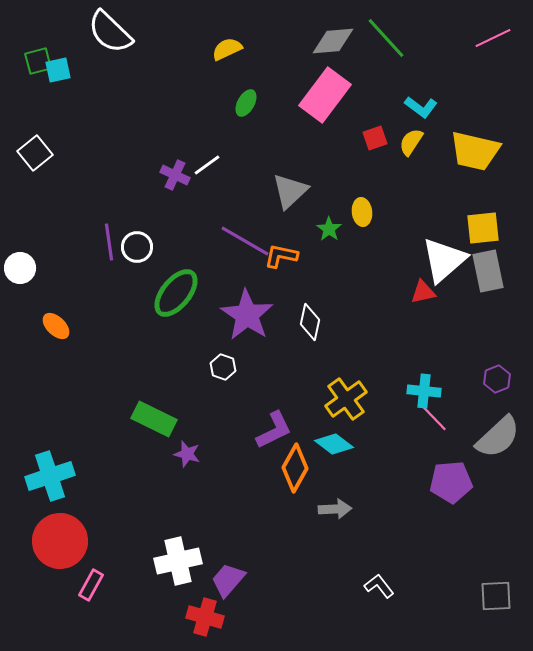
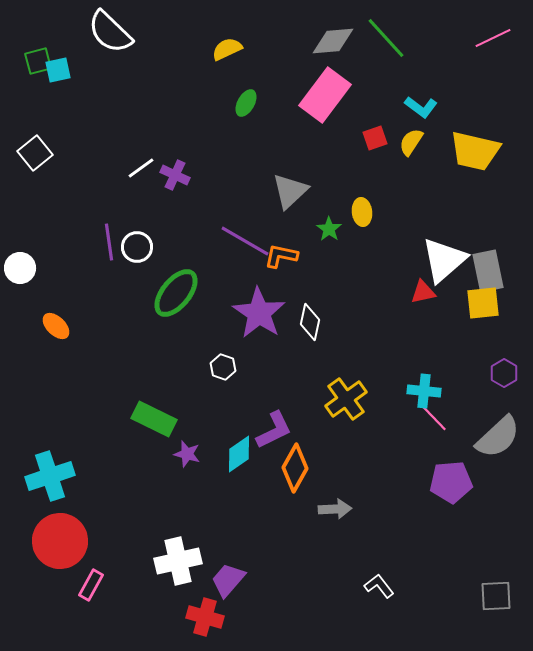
white line at (207, 165): moved 66 px left, 3 px down
yellow square at (483, 228): moved 75 px down
purple star at (247, 315): moved 12 px right, 2 px up
purple hexagon at (497, 379): moved 7 px right, 6 px up; rotated 8 degrees counterclockwise
cyan diamond at (334, 444): moved 95 px left, 10 px down; rotated 72 degrees counterclockwise
